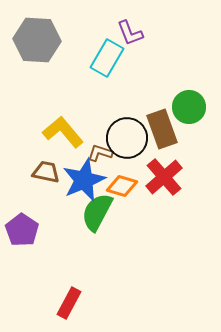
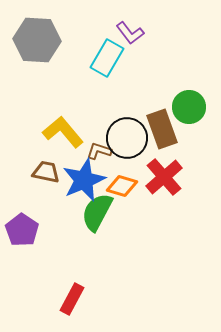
purple L-shape: rotated 16 degrees counterclockwise
brown L-shape: moved 1 px left, 2 px up
red rectangle: moved 3 px right, 4 px up
